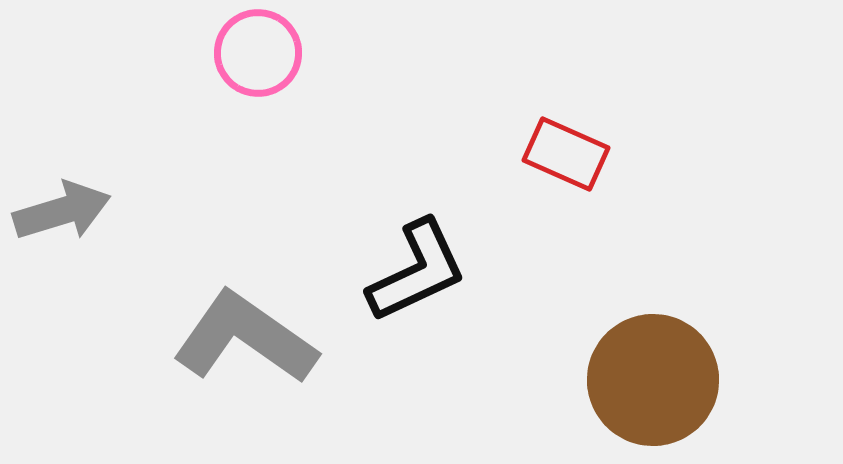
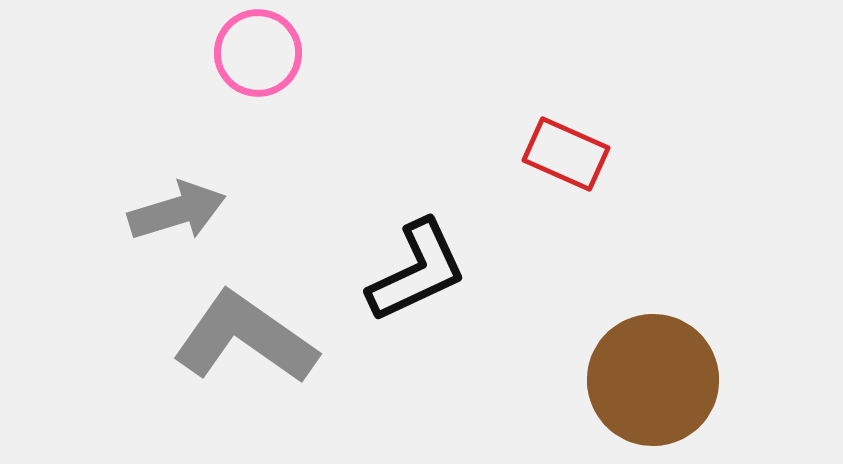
gray arrow: moved 115 px right
